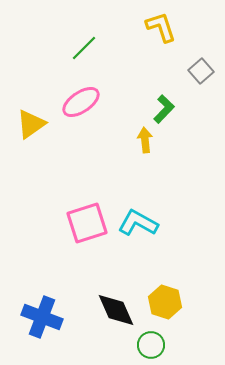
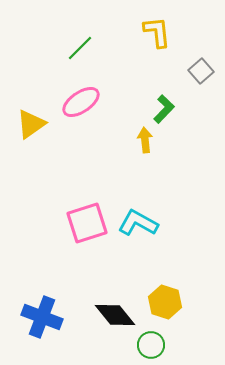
yellow L-shape: moved 4 px left, 5 px down; rotated 12 degrees clockwise
green line: moved 4 px left
black diamond: moved 1 px left, 5 px down; rotated 15 degrees counterclockwise
